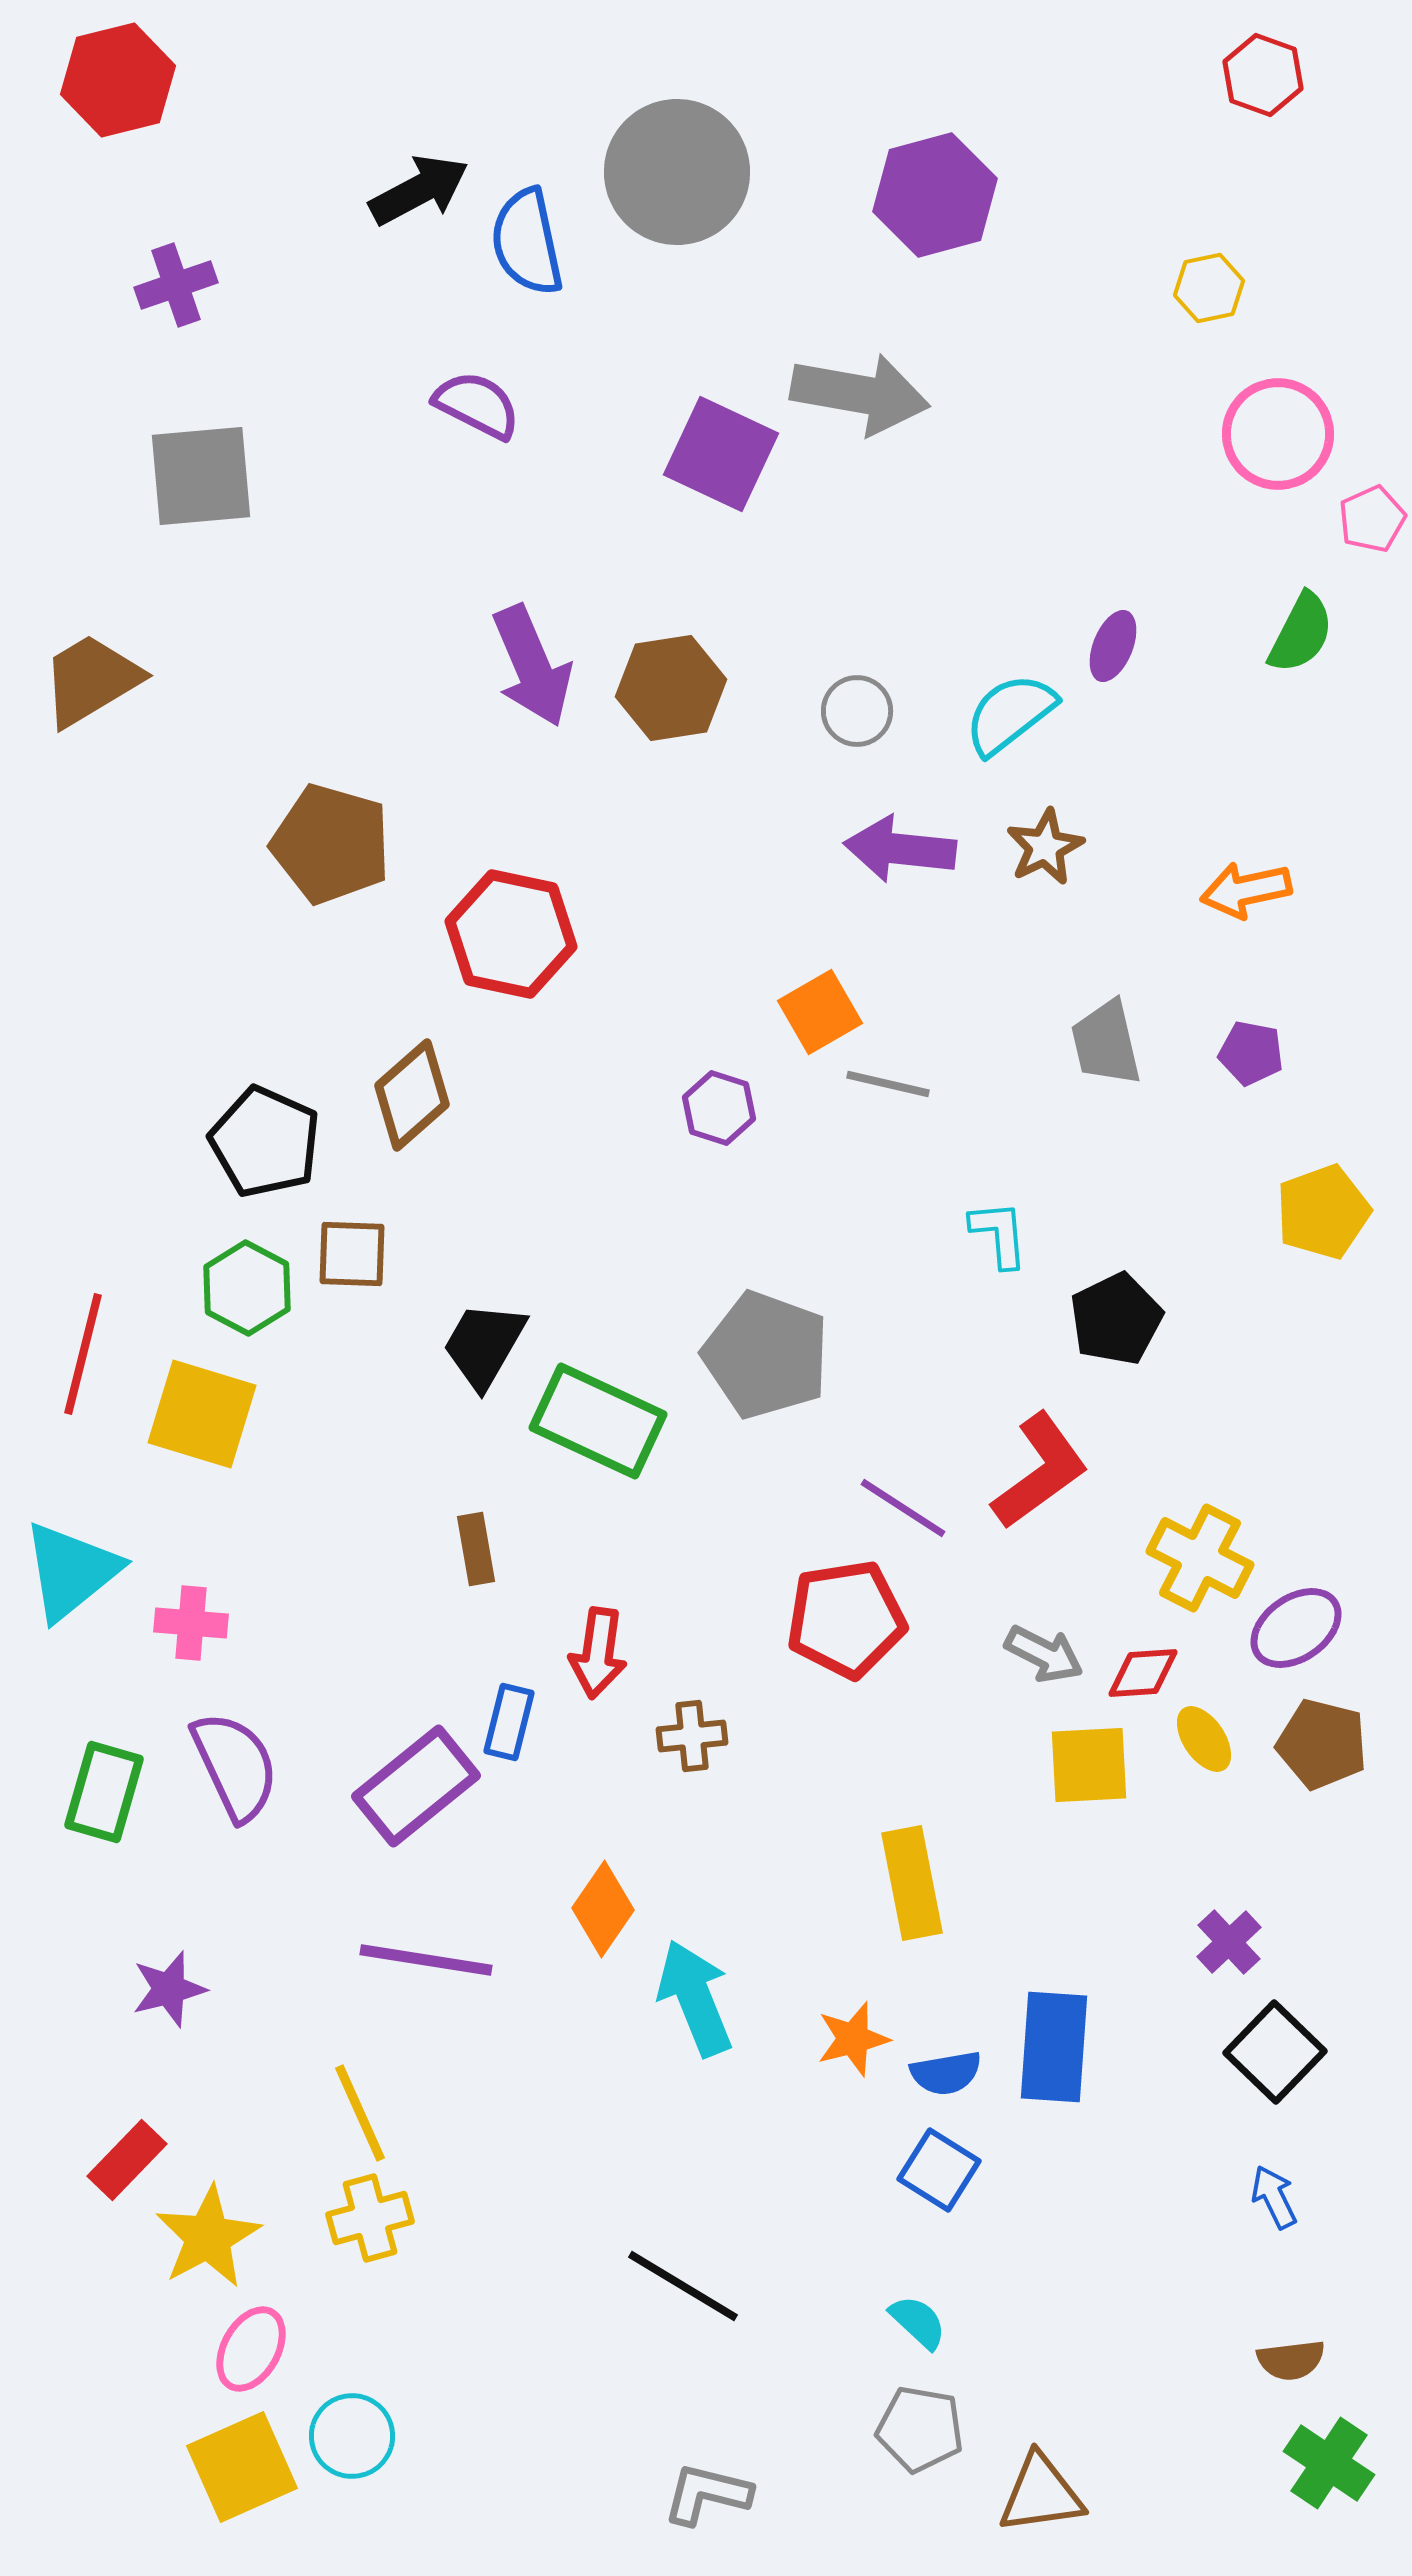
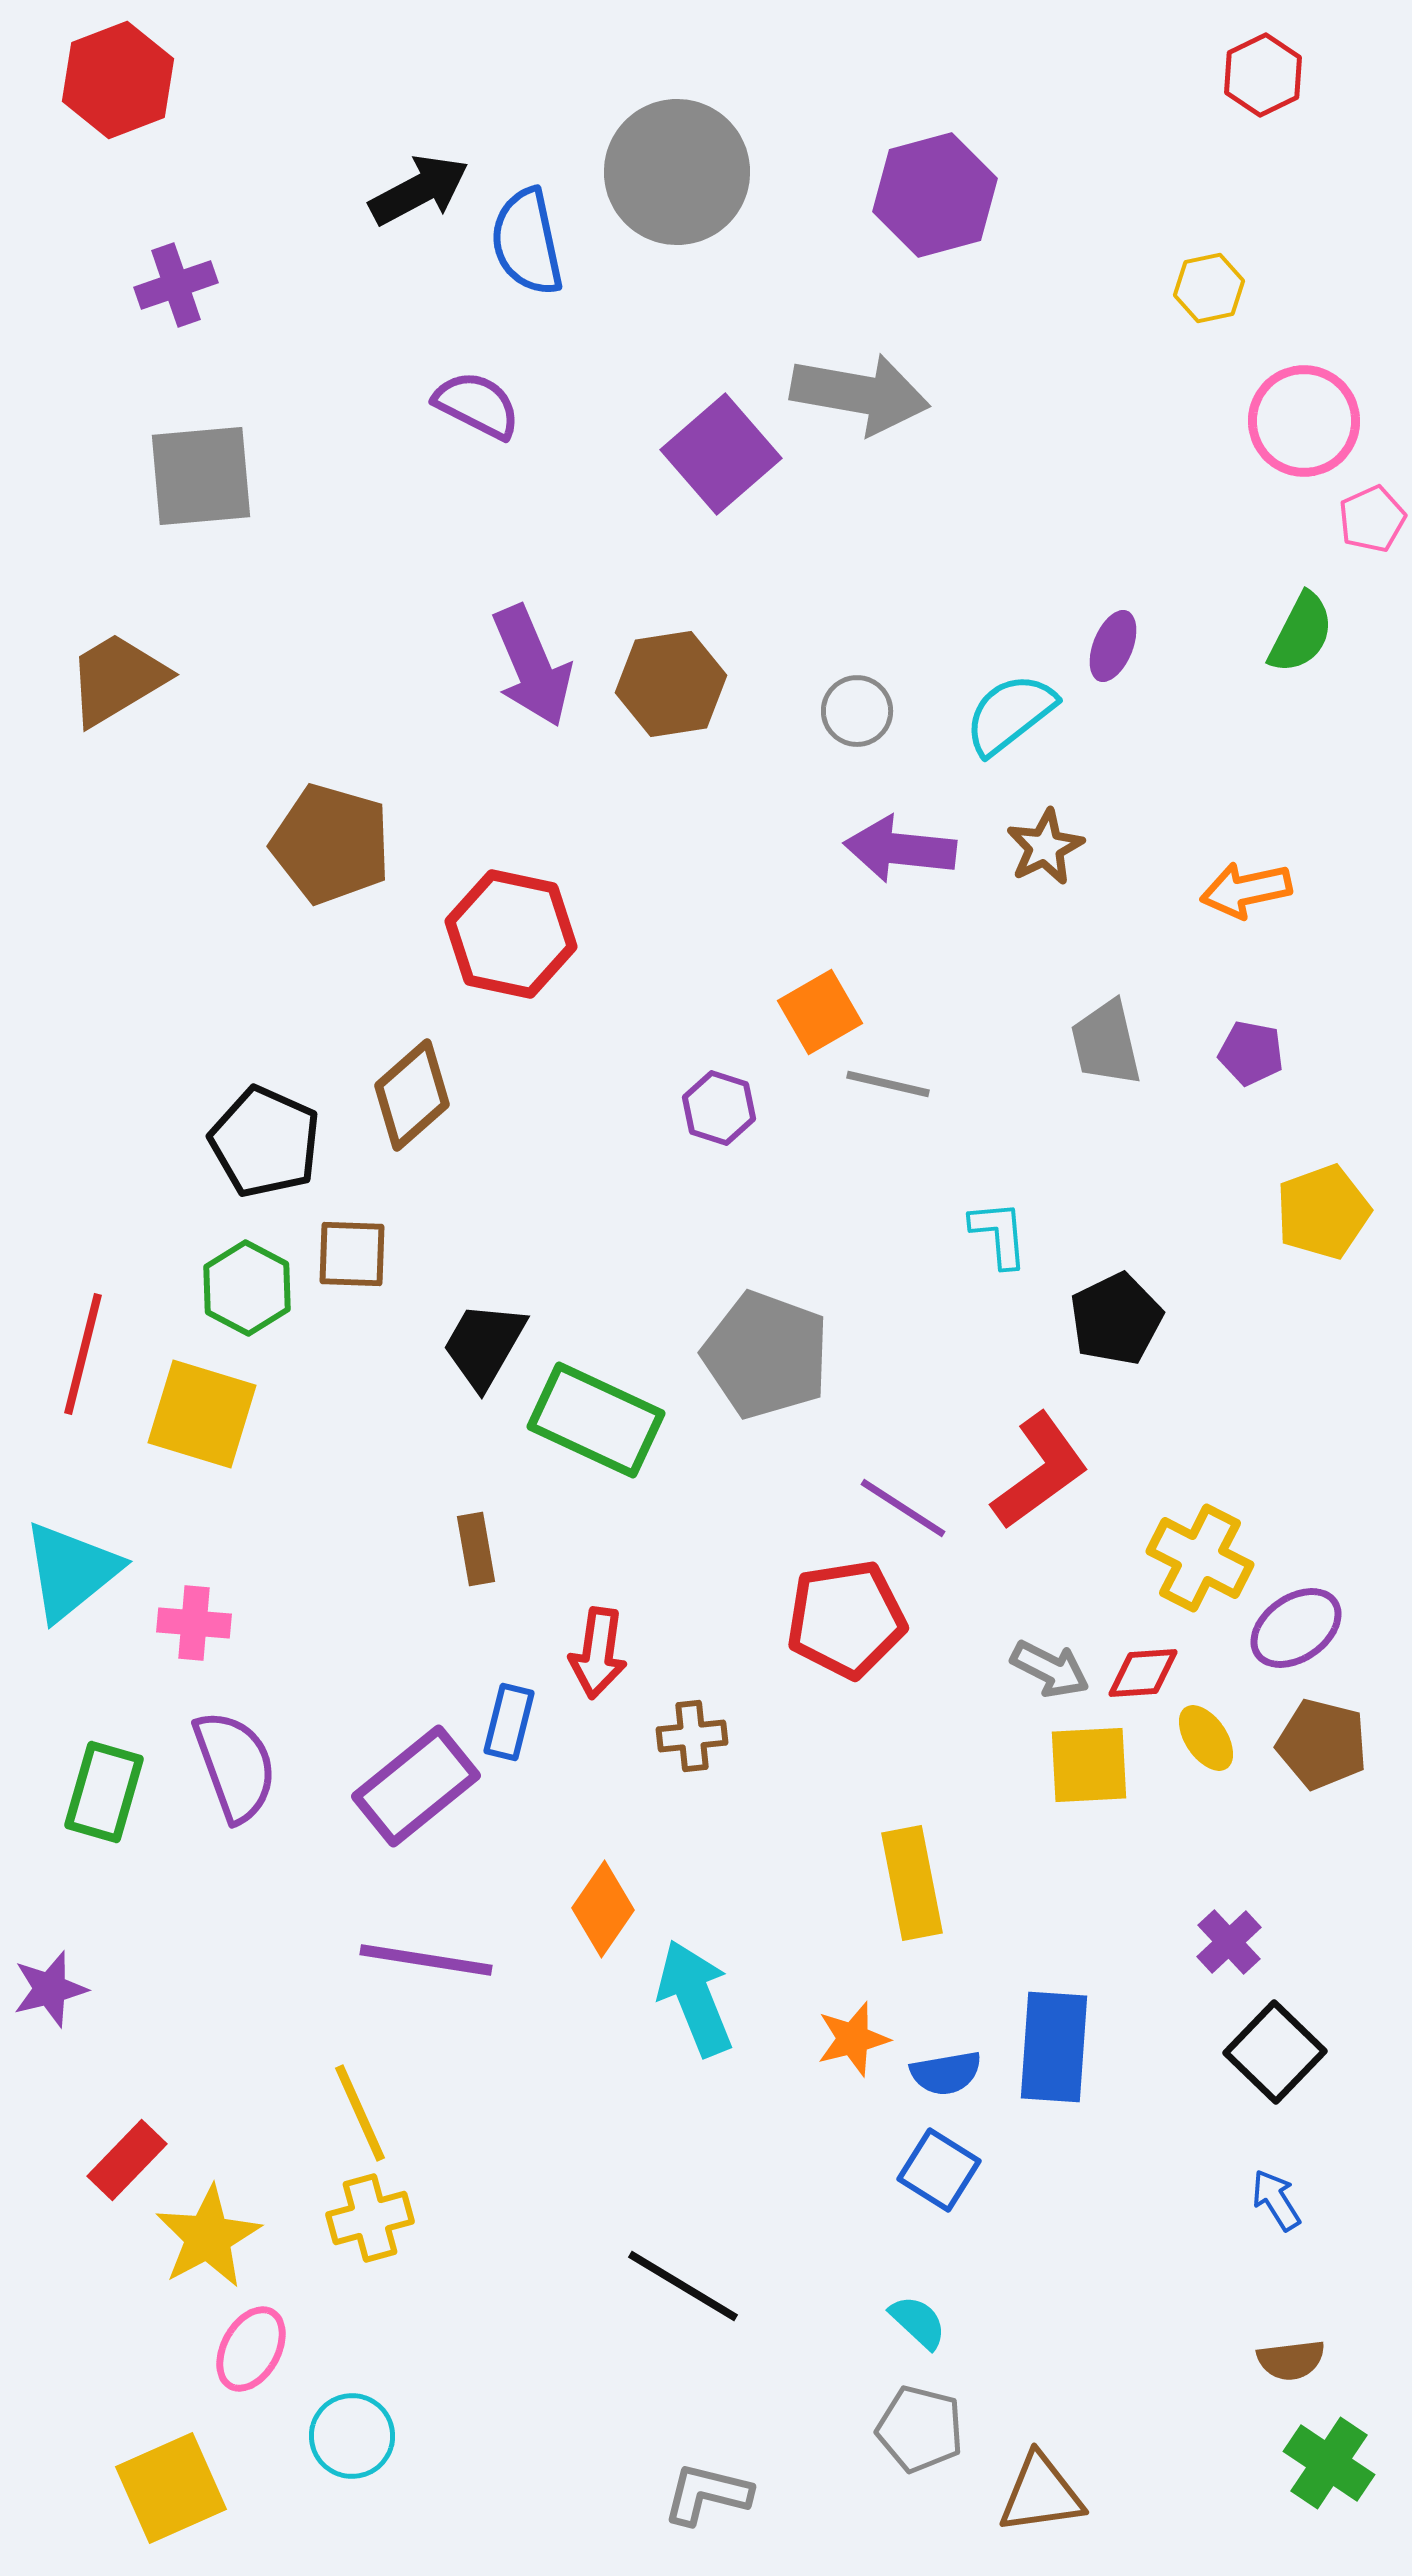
red hexagon at (1263, 75): rotated 14 degrees clockwise
red hexagon at (118, 80): rotated 7 degrees counterclockwise
pink circle at (1278, 434): moved 26 px right, 13 px up
purple square at (721, 454): rotated 24 degrees clockwise
brown trapezoid at (91, 680): moved 26 px right, 1 px up
brown hexagon at (671, 688): moved 4 px up
green rectangle at (598, 1421): moved 2 px left, 1 px up
pink cross at (191, 1623): moved 3 px right
gray arrow at (1044, 1654): moved 6 px right, 15 px down
yellow ellipse at (1204, 1739): moved 2 px right, 1 px up
purple semicircle at (235, 1766): rotated 5 degrees clockwise
purple star at (169, 1989): moved 119 px left
blue arrow at (1274, 2197): moved 2 px right, 3 px down; rotated 6 degrees counterclockwise
gray pentagon at (920, 2429): rotated 4 degrees clockwise
yellow square at (242, 2467): moved 71 px left, 21 px down
